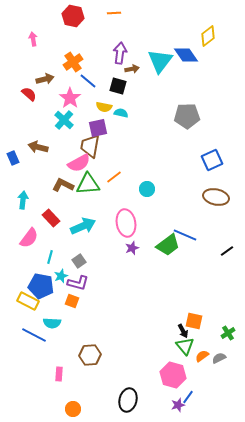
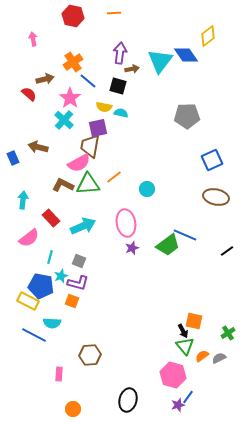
pink semicircle at (29, 238): rotated 15 degrees clockwise
gray square at (79, 261): rotated 32 degrees counterclockwise
